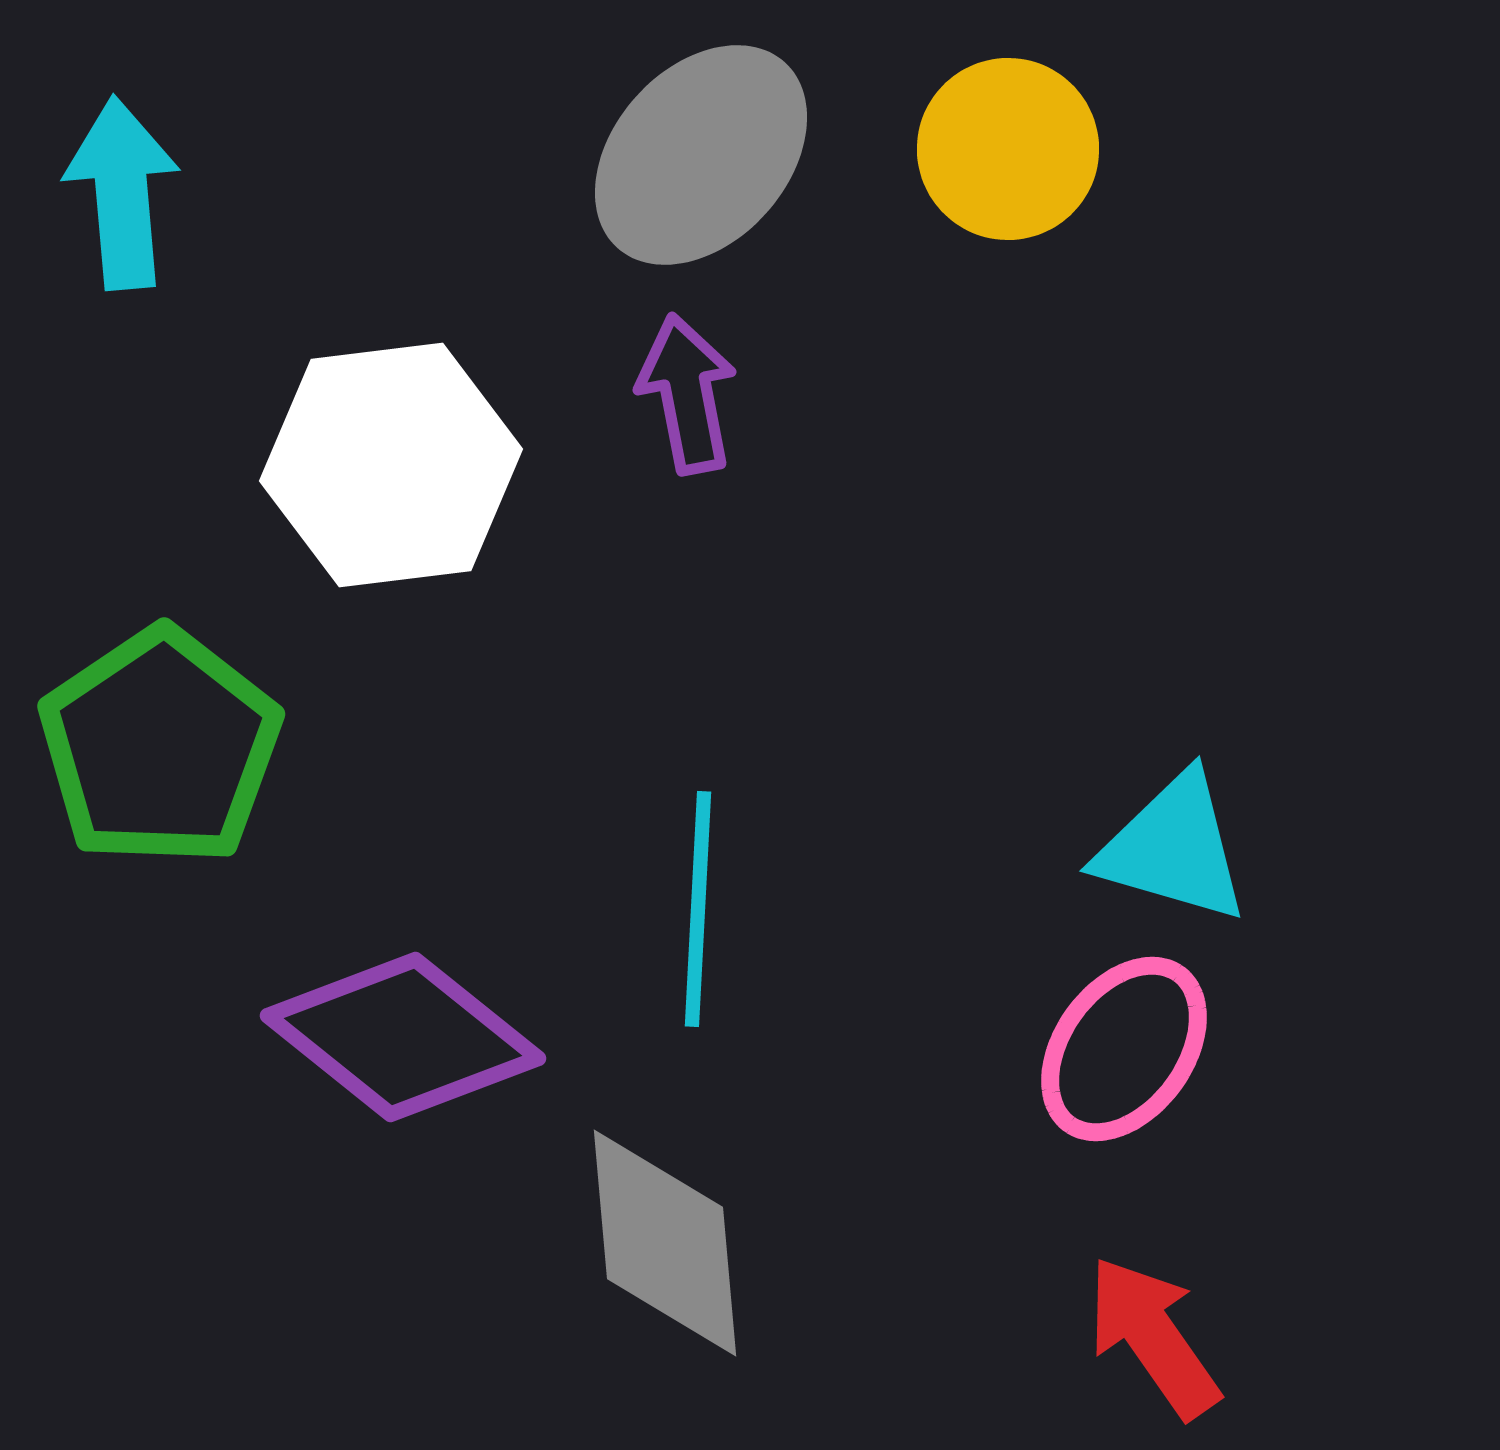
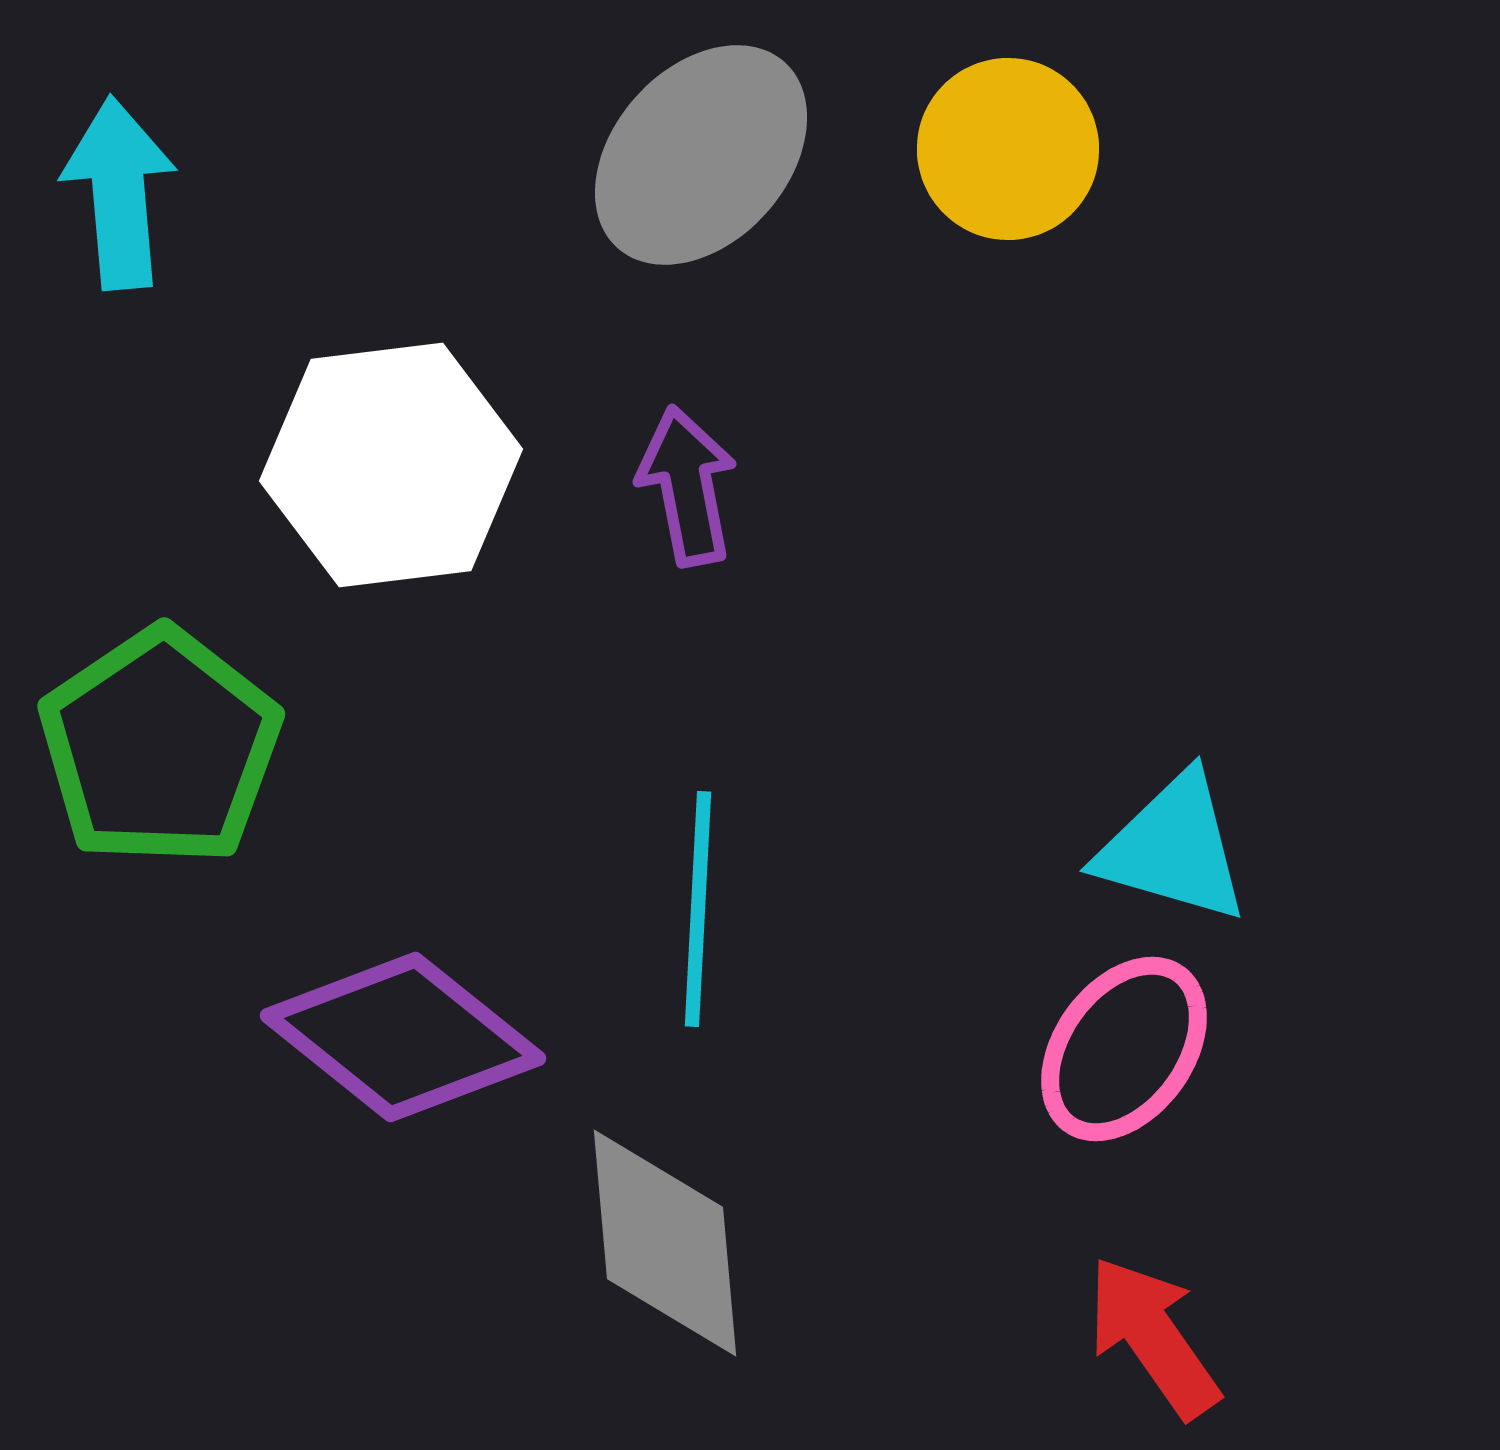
cyan arrow: moved 3 px left
purple arrow: moved 92 px down
